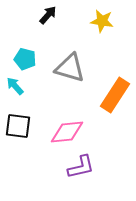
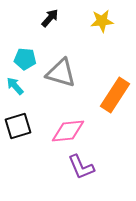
black arrow: moved 2 px right, 3 px down
yellow star: rotated 15 degrees counterclockwise
cyan pentagon: rotated 10 degrees counterclockwise
gray triangle: moved 9 px left, 5 px down
black square: rotated 24 degrees counterclockwise
pink diamond: moved 1 px right, 1 px up
purple L-shape: rotated 80 degrees clockwise
